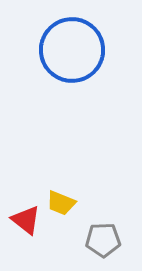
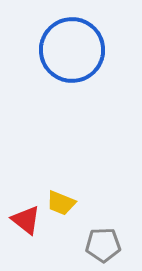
gray pentagon: moved 5 px down
